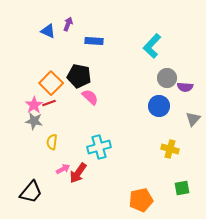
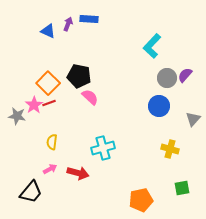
blue rectangle: moved 5 px left, 22 px up
orange square: moved 3 px left
purple semicircle: moved 12 px up; rotated 126 degrees clockwise
gray star: moved 17 px left, 5 px up
cyan cross: moved 4 px right, 1 px down
pink arrow: moved 13 px left
red arrow: rotated 110 degrees counterclockwise
